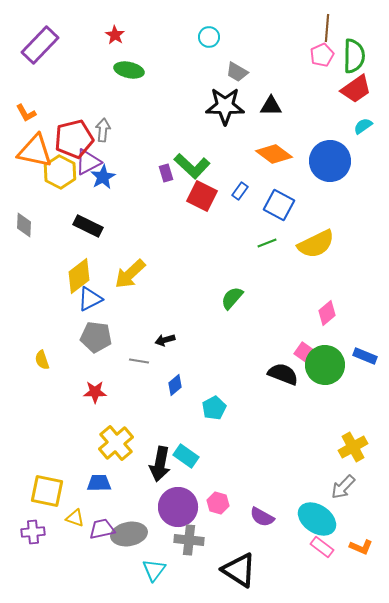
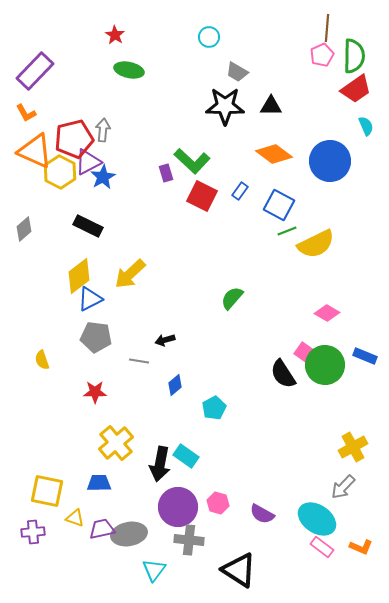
purple rectangle at (40, 45): moved 5 px left, 26 px down
cyan semicircle at (363, 126): moved 3 px right; rotated 102 degrees clockwise
orange triangle at (35, 151): rotated 12 degrees clockwise
green L-shape at (192, 166): moved 5 px up
gray diamond at (24, 225): moved 4 px down; rotated 45 degrees clockwise
green line at (267, 243): moved 20 px right, 12 px up
pink diamond at (327, 313): rotated 70 degrees clockwise
black semicircle at (283, 374): rotated 144 degrees counterclockwise
purple semicircle at (262, 517): moved 3 px up
